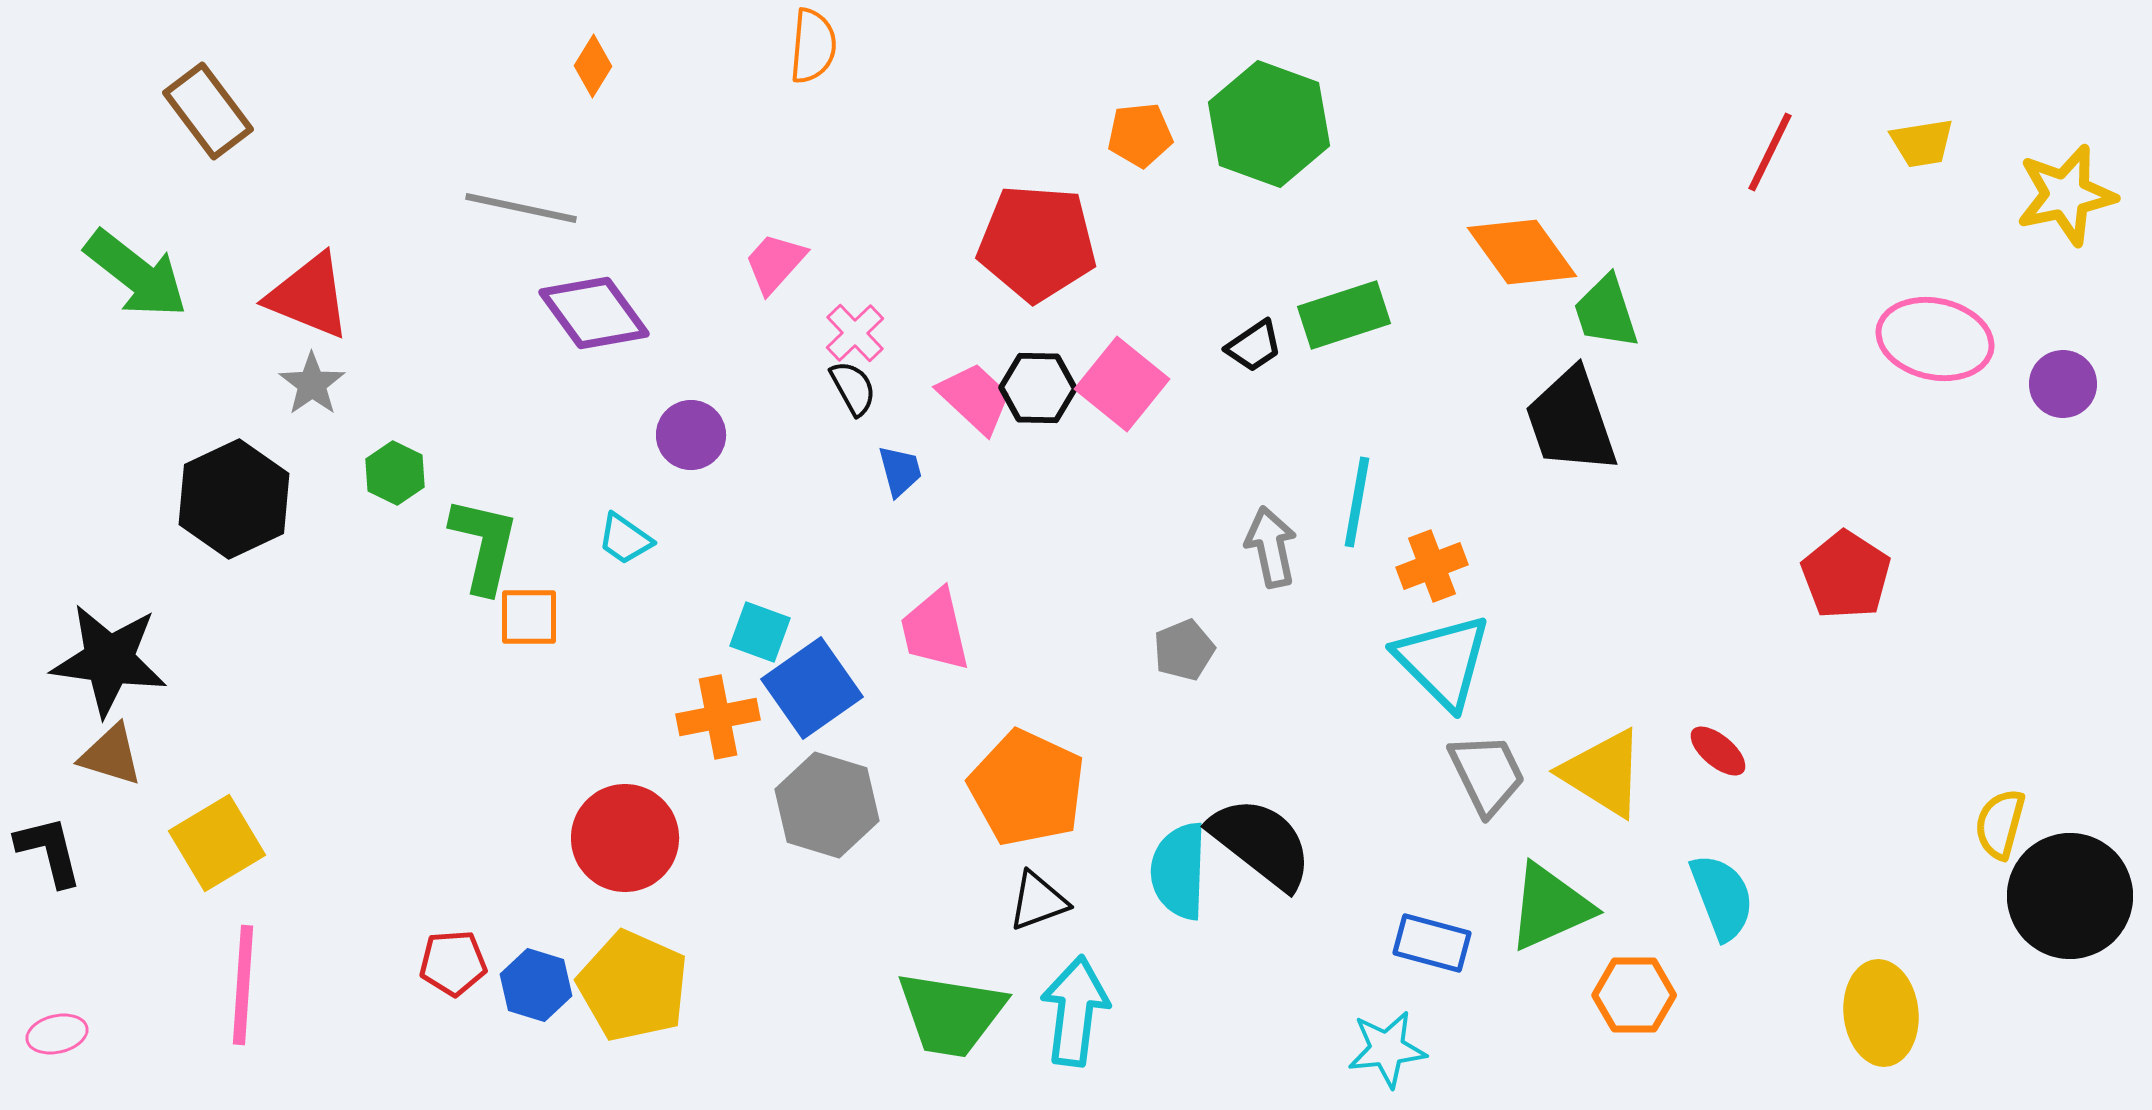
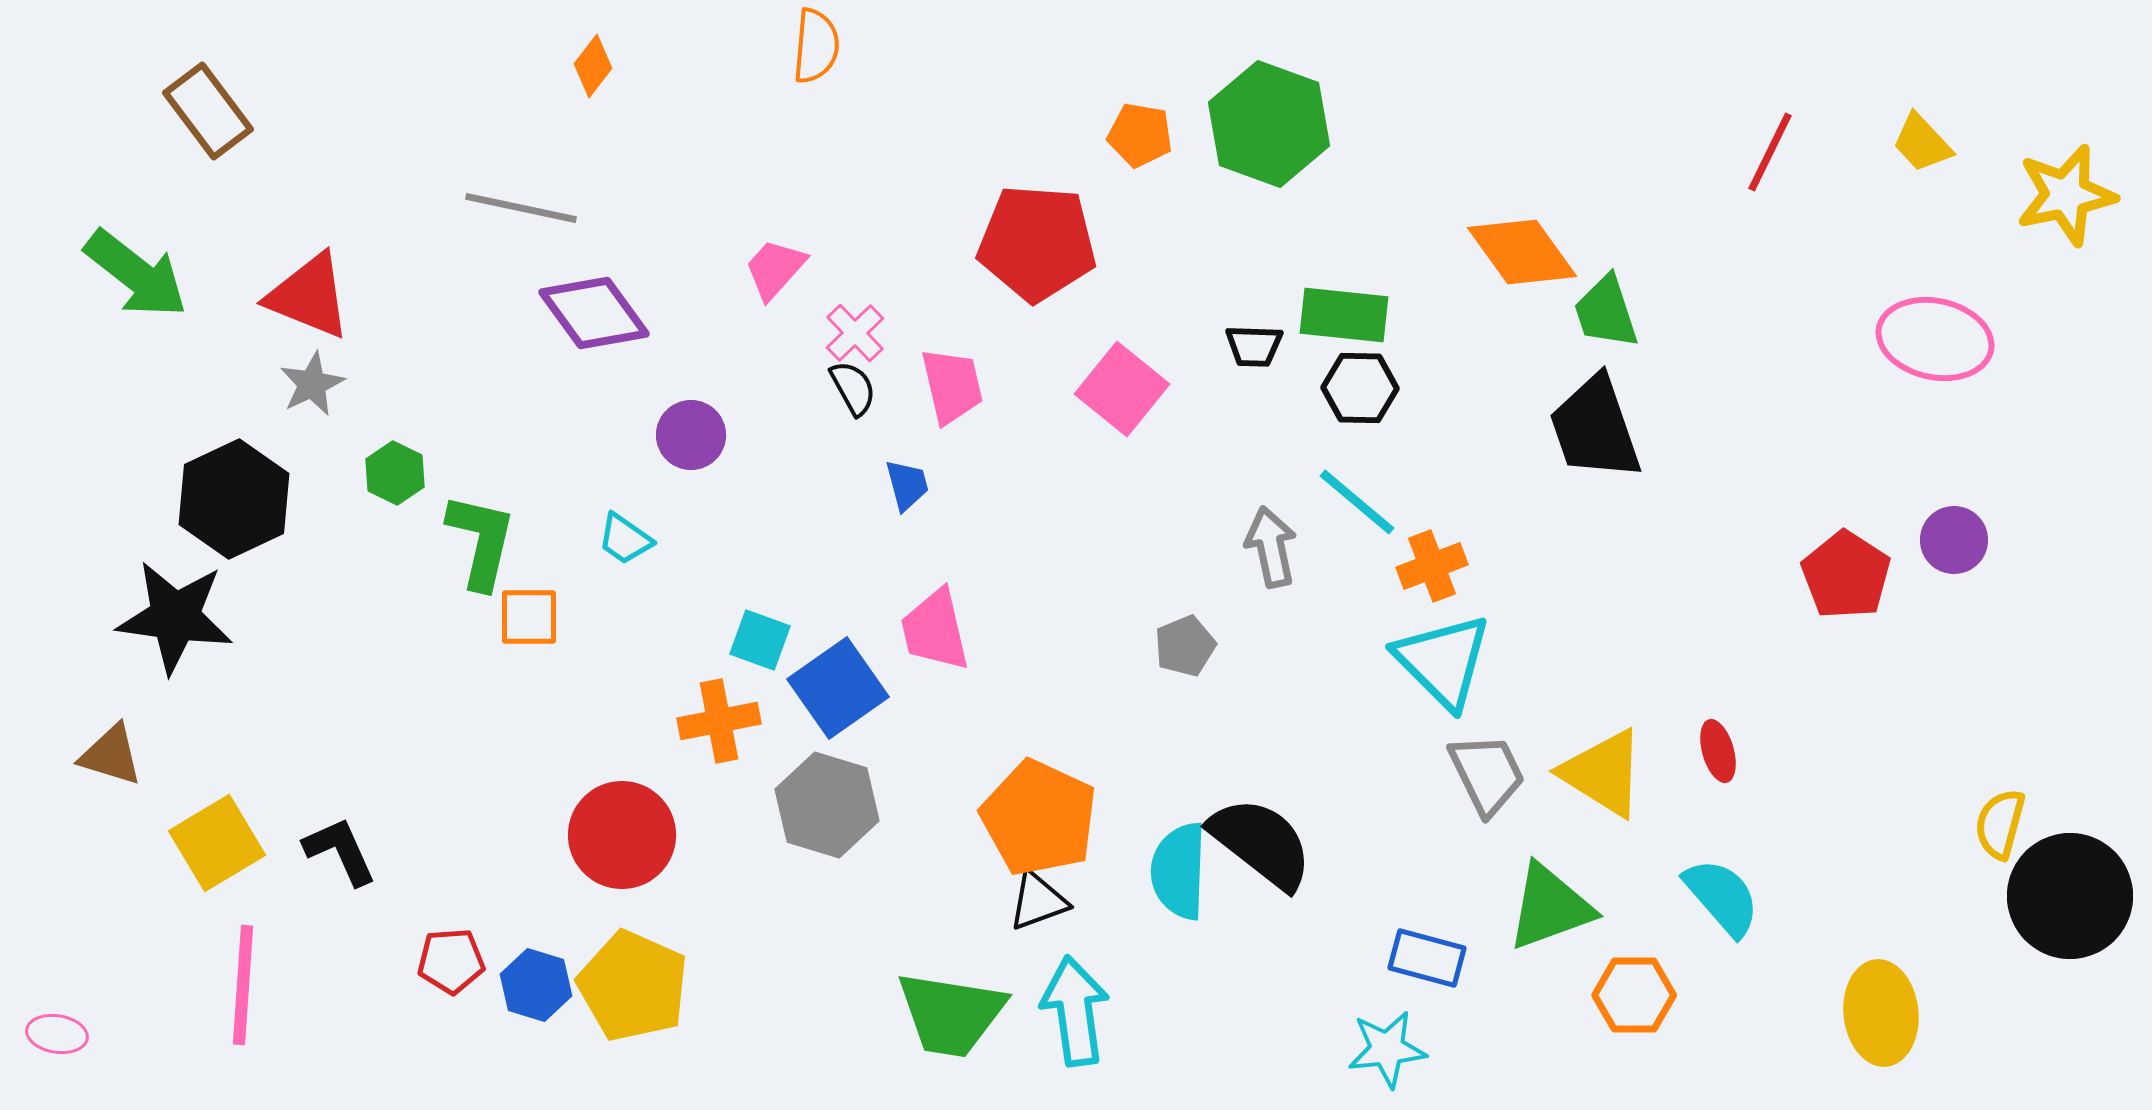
orange semicircle at (813, 46): moved 3 px right
orange diamond at (593, 66): rotated 6 degrees clockwise
orange pentagon at (1140, 135): rotated 16 degrees clockwise
yellow trapezoid at (1922, 143): rotated 56 degrees clockwise
pink trapezoid at (775, 263): moved 6 px down
green rectangle at (1344, 315): rotated 24 degrees clockwise
black trapezoid at (1254, 346): rotated 36 degrees clockwise
gray star at (312, 384): rotated 10 degrees clockwise
pink square at (1122, 384): moved 5 px down
purple circle at (2063, 384): moved 109 px left, 156 px down
black hexagon at (1038, 388): moved 322 px right
pink trapezoid at (975, 398): moved 23 px left, 12 px up; rotated 34 degrees clockwise
black trapezoid at (1571, 421): moved 24 px right, 7 px down
blue trapezoid at (900, 471): moved 7 px right, 14 px down
cyan line at (1357, 502): rotated 60 degrees counterclockwise
green L-shape at (484, 545): moved 3 px left, 4 px up
cyan square at (760, 632): moved 8 px down
gray pentagon at (1184, 650): moved 1 px right, 4 px up
black star at (109, 660): moved 66 px right, 43 px up
blue square at (812, 688): moved 26 px right
orange cross at (718, 717): moved 1 px right, 4 px down
red ellipse at (1718, 751): rotated 34 degrees clockwise
orange pentagon at (1027, 788): moved 12 px right, 30 px down
red circle at (625, 838): moved 3 px left, 3 px up
black L-shape at (49, 851): moved 291 px right; rotated 10 degrees counterclockwise
cyan semicircle at (1722, 897): rotated 20 degrees counterclockwise
green triangle at (1550, 907): rotated 4 degrees clockwise
blue rectangle at (1432, 943): moved 5 px left, 15 px down
red pentagon at (453, 963): moved 2 px left, 2 px up
cyan arrow at (1075, 1011): rotated 15 degrees counterclockwise
pink ellipse at (57, 1034): rotated 22 degrees clockwise
